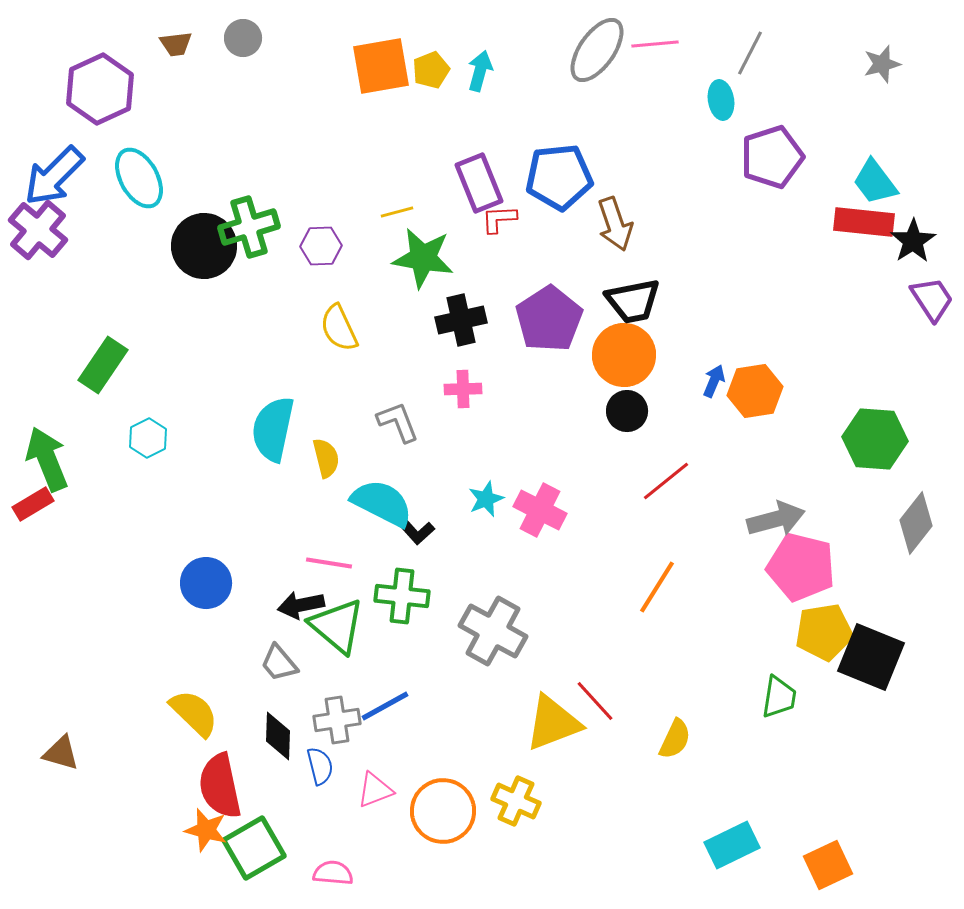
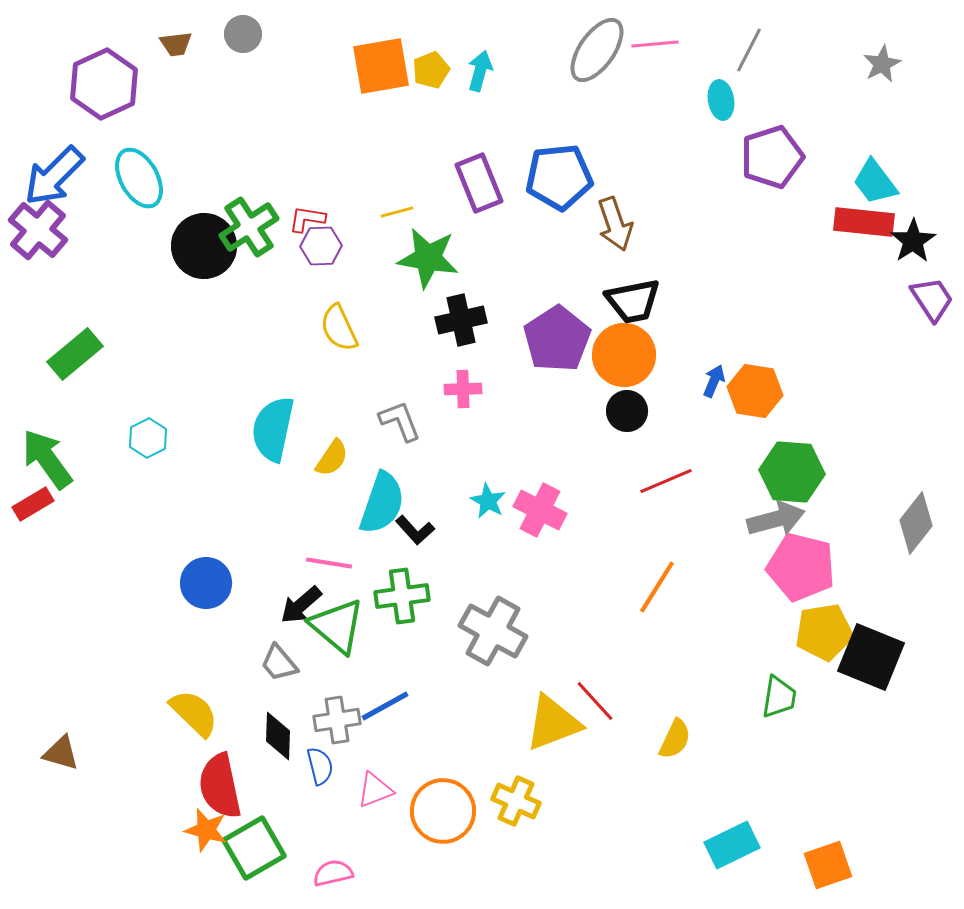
gray circle at (243, 38): moved 4 px up
gray line at (750, 53): moved 1 px left, 3 px up
gray star at (882, 64): rotated 12 degrees counterclockwise
purple hexagon at (100, 89): moved 4 px right, 5 px up
red L-shape at (499, 219): moved 192 px left; rotated 12 degrees clockwise
green cross at (249, 227): rotated 16 degrees counterclockwise
green star at (423, 258): moved 5 px right
purple pentagon at (549, 319): moved 8 px right, 20 px down
green rectangle at (103, 365): moved 28 px left, 11 px up; rotated 16 degrees clockwise
orange hexagon at (755, 391): rotated 18 degrees clockwise
gray L-shape at (398, 422): moved 2 px right, 1 px up
green hexagon at (875, 439): moved 83 px left, 33 px down
yellow semicircle at (326, 458): moved 6 px right; rotated 48 degrees clockwise
green arrow at (47, 459): rotated 14 degrees counterclockwise
red line at (666, 481): rotated 16 degrees clockwise
cyan star at (486, 499): moved 2 px right, 2 px down; rotated 21 degrees counterclockwise
cyan semicircle at (382, 503): rotated 82 degrees clockwise
green cross at (402, 596): rotated 14 degrees counterclockwise
black arrow at (301, 605): rotated 30 degrees counterclockwise
orange square at (828, 865): rotated 6 degrees clockwise
pink semicircle at (333, 873): rotated 18 degrees counterclockwise
